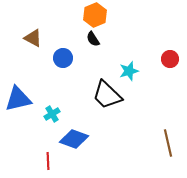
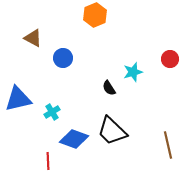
black semicircle: moved 16 px right, 49 px down
cyan star: moved 4 px right, 1 px down
black trapezoid: moved 5 px right, 36 px down
cyan cross: moved 2 px up
brown line: moved 2 px down
